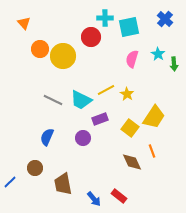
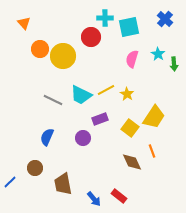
cyan trapezoid: moved 5 px up
